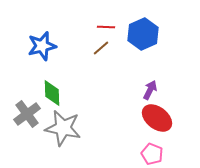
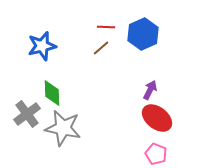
pink pentagon: moved 4 px right
